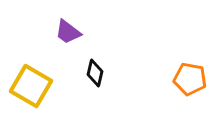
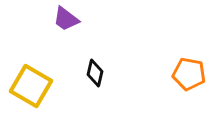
purple trapezoid: moved 2 px left, 13 px up
orange pentagon: moved 1 px left, 5 px up
